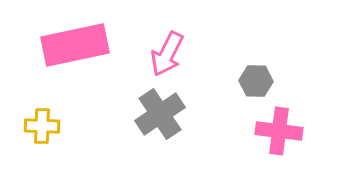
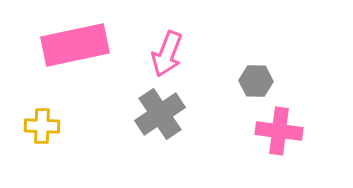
pink arrow: rotated 6 degrees counterclockwise
